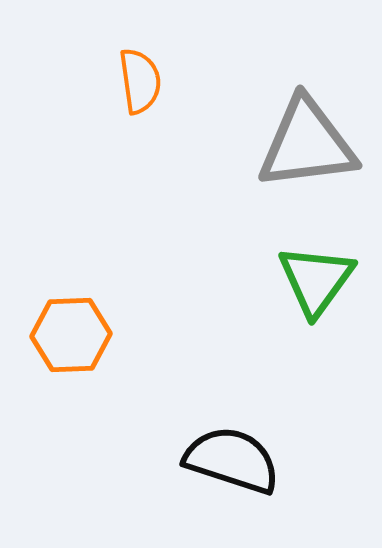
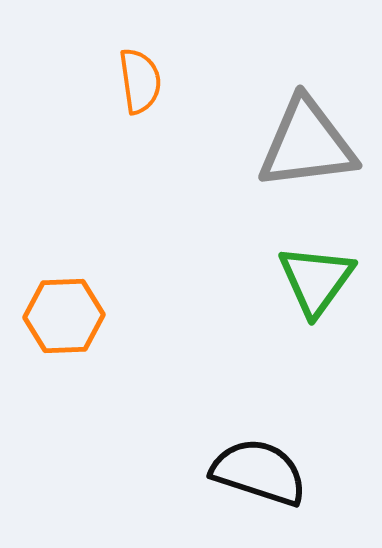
orange hexagon: moved 7 px left, 19 px up
black semicircle: moved 27 px right, 12 px down
